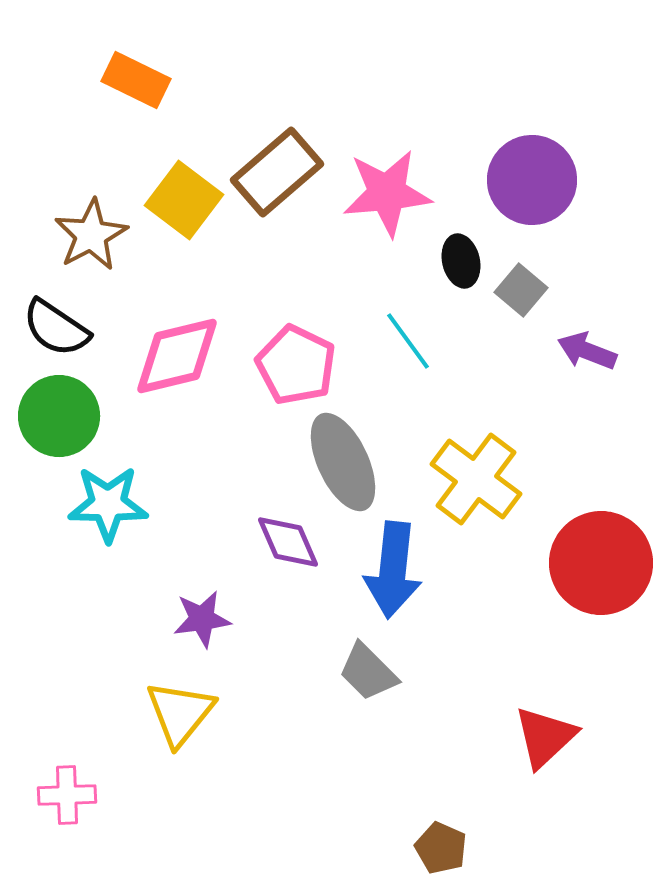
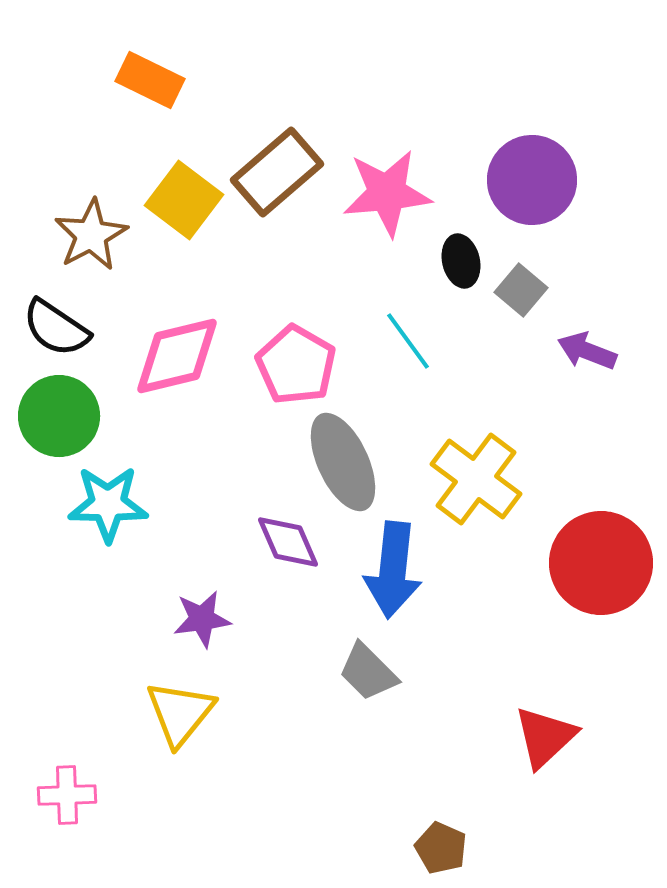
orange rectangle: moved 14 px right
pink pentagon: rotated 4 degrees clockwise
